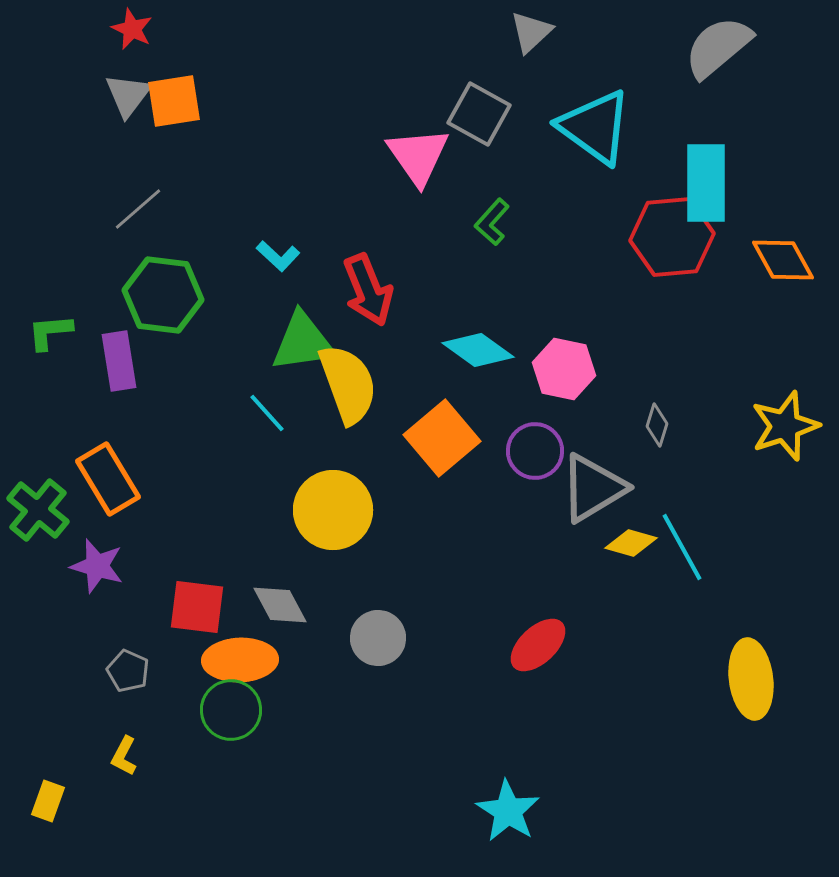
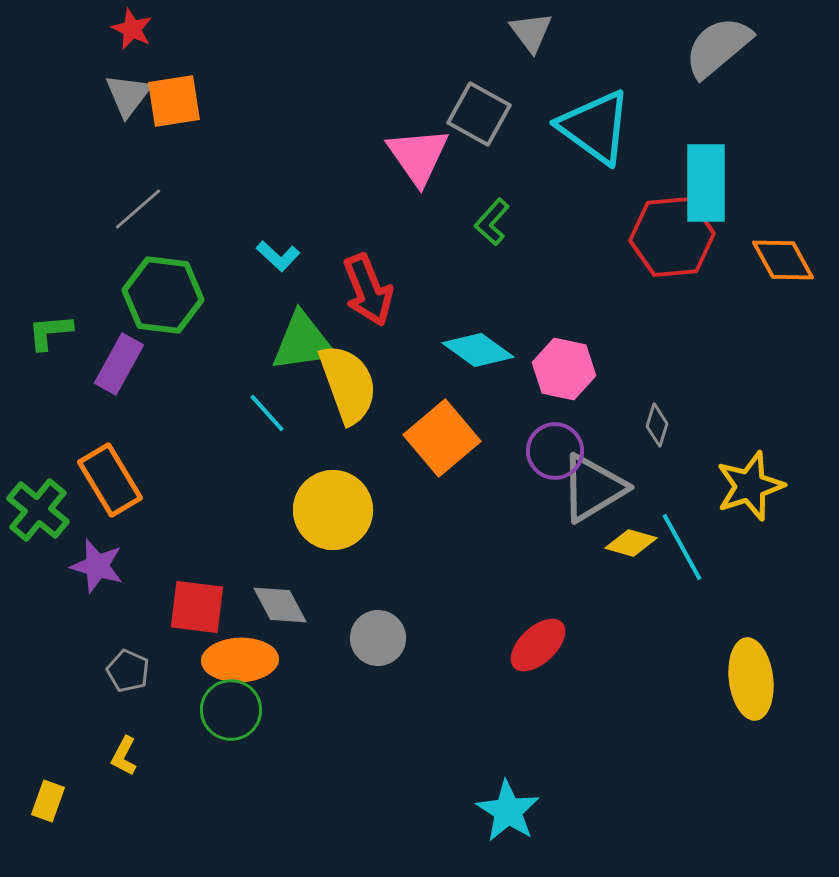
gray triangle at (531, 32): rotated 24 degrees counterclockwise
purple rectangle at (119, 361): moved 3 px down; rotated 38 degrees clockwise
yellow star at (785, 426): moved 35 px left, 60 px down
purple circle at (535, 451): moved 20 px right
orange rectangle at (108, 479): moved 2 px right, 1 px down
